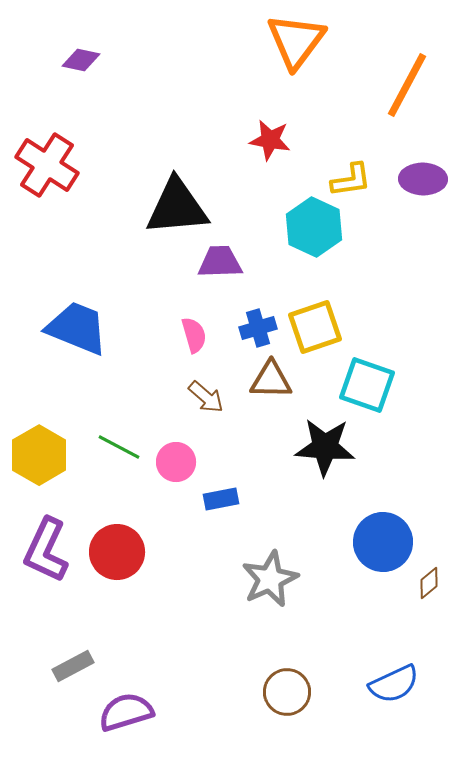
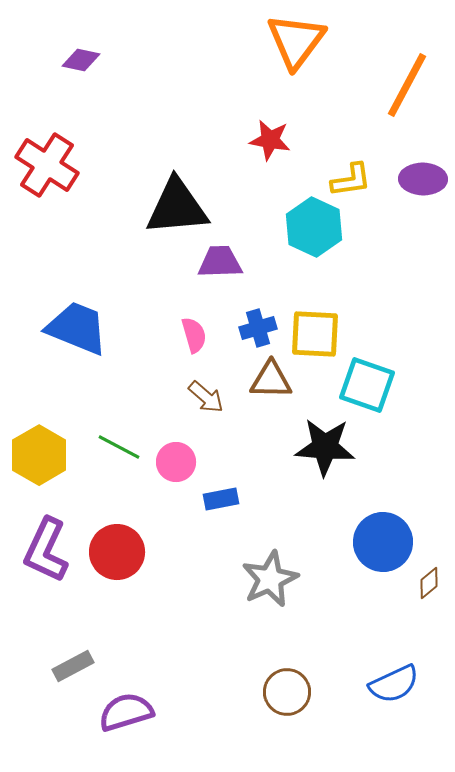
yellow square: moved 7 px down; rotated 22 degrees clockwise
